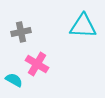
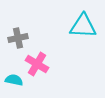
gray cross: moved 3 px left, 6 px down
cyan semicircle: rotated 18 degrees counterclockwise
